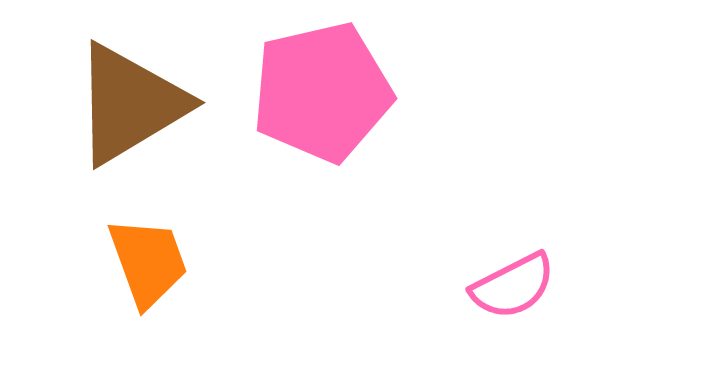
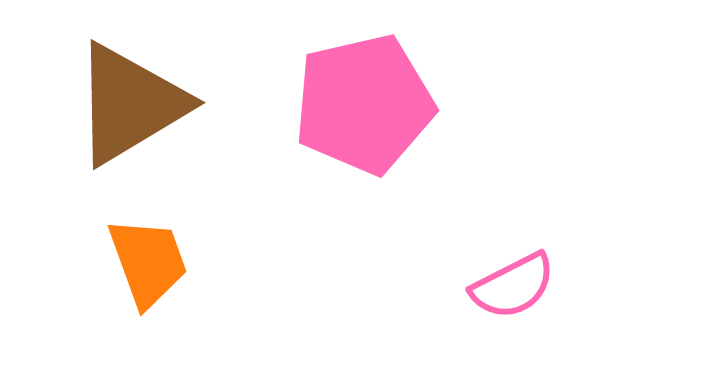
pink pentagon: moved 42 px right, 12 px down
